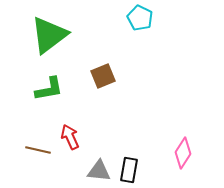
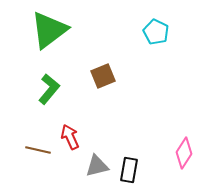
cyan pentagon: moved 16 px right, 14 px down
green triangle: moved 5 px up
green L-shape: rotated 40 degrees counterclockwise
pink diamond: moved 1 px right
gray triangle: moved 2 px left, 5 px up; rotated 20 degrees counterclockwise
